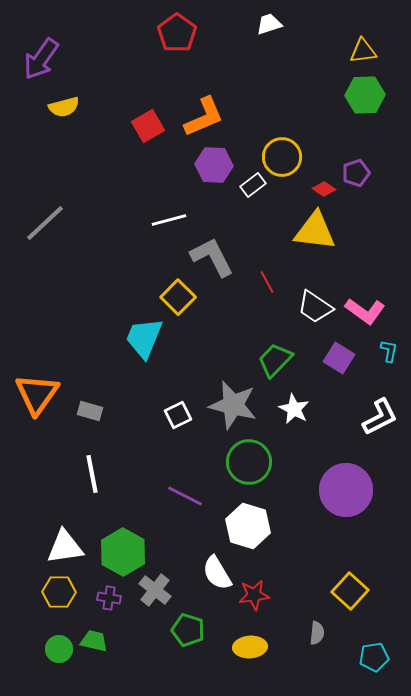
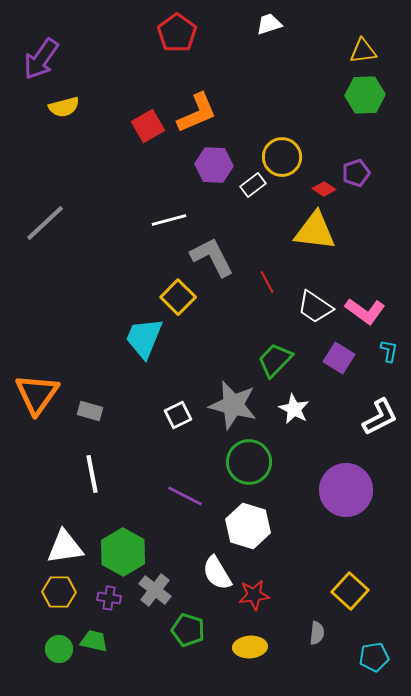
orange L-shape at (204, 117): moved 7 px left, 4 px up
